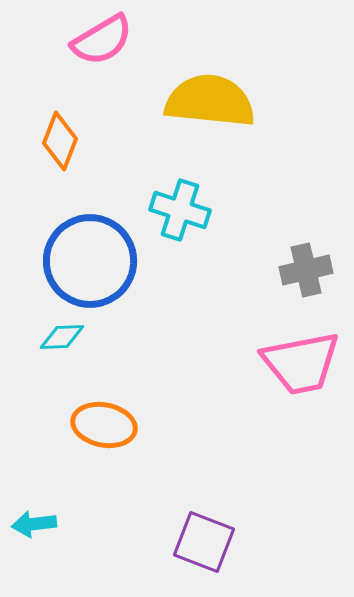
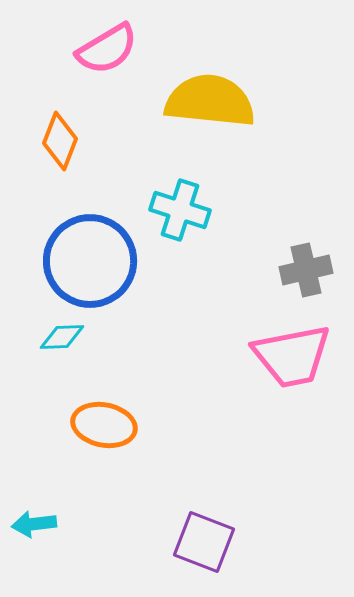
pink semicircle: moved 5 px right, 9 px down
pink trapezoid: moved 9 px left, 7 px up
